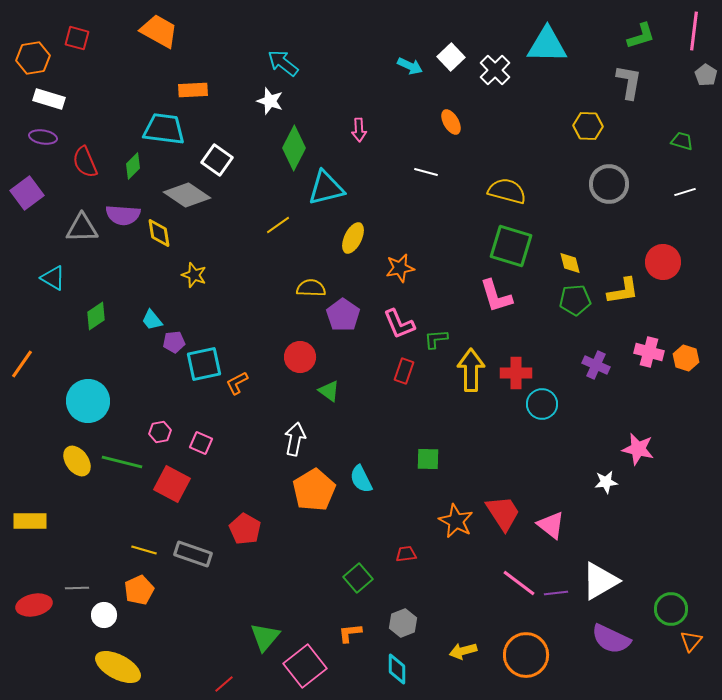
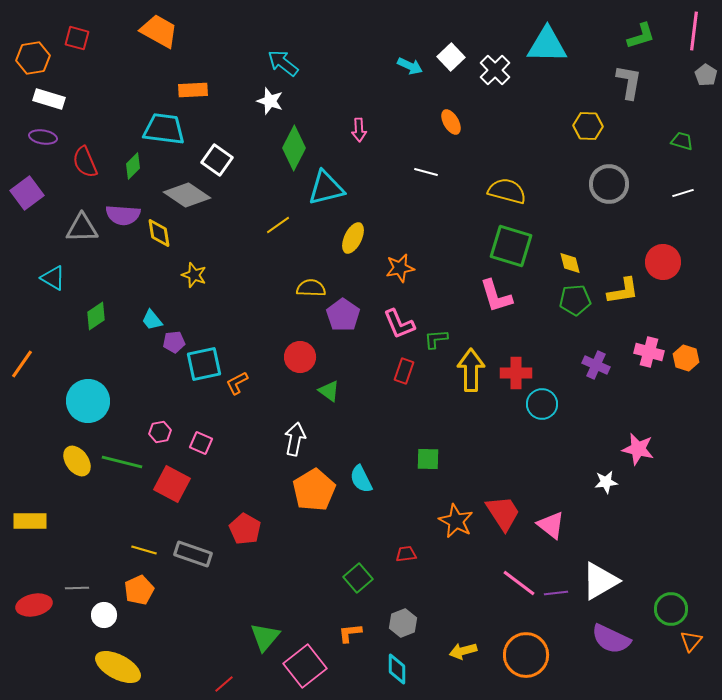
white line at (685, 192): moved 2 px left, 1 px down
